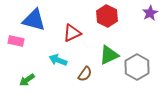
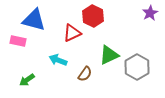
red hexagon: moved 14 px left
pink rectangle: moved 2 px right
